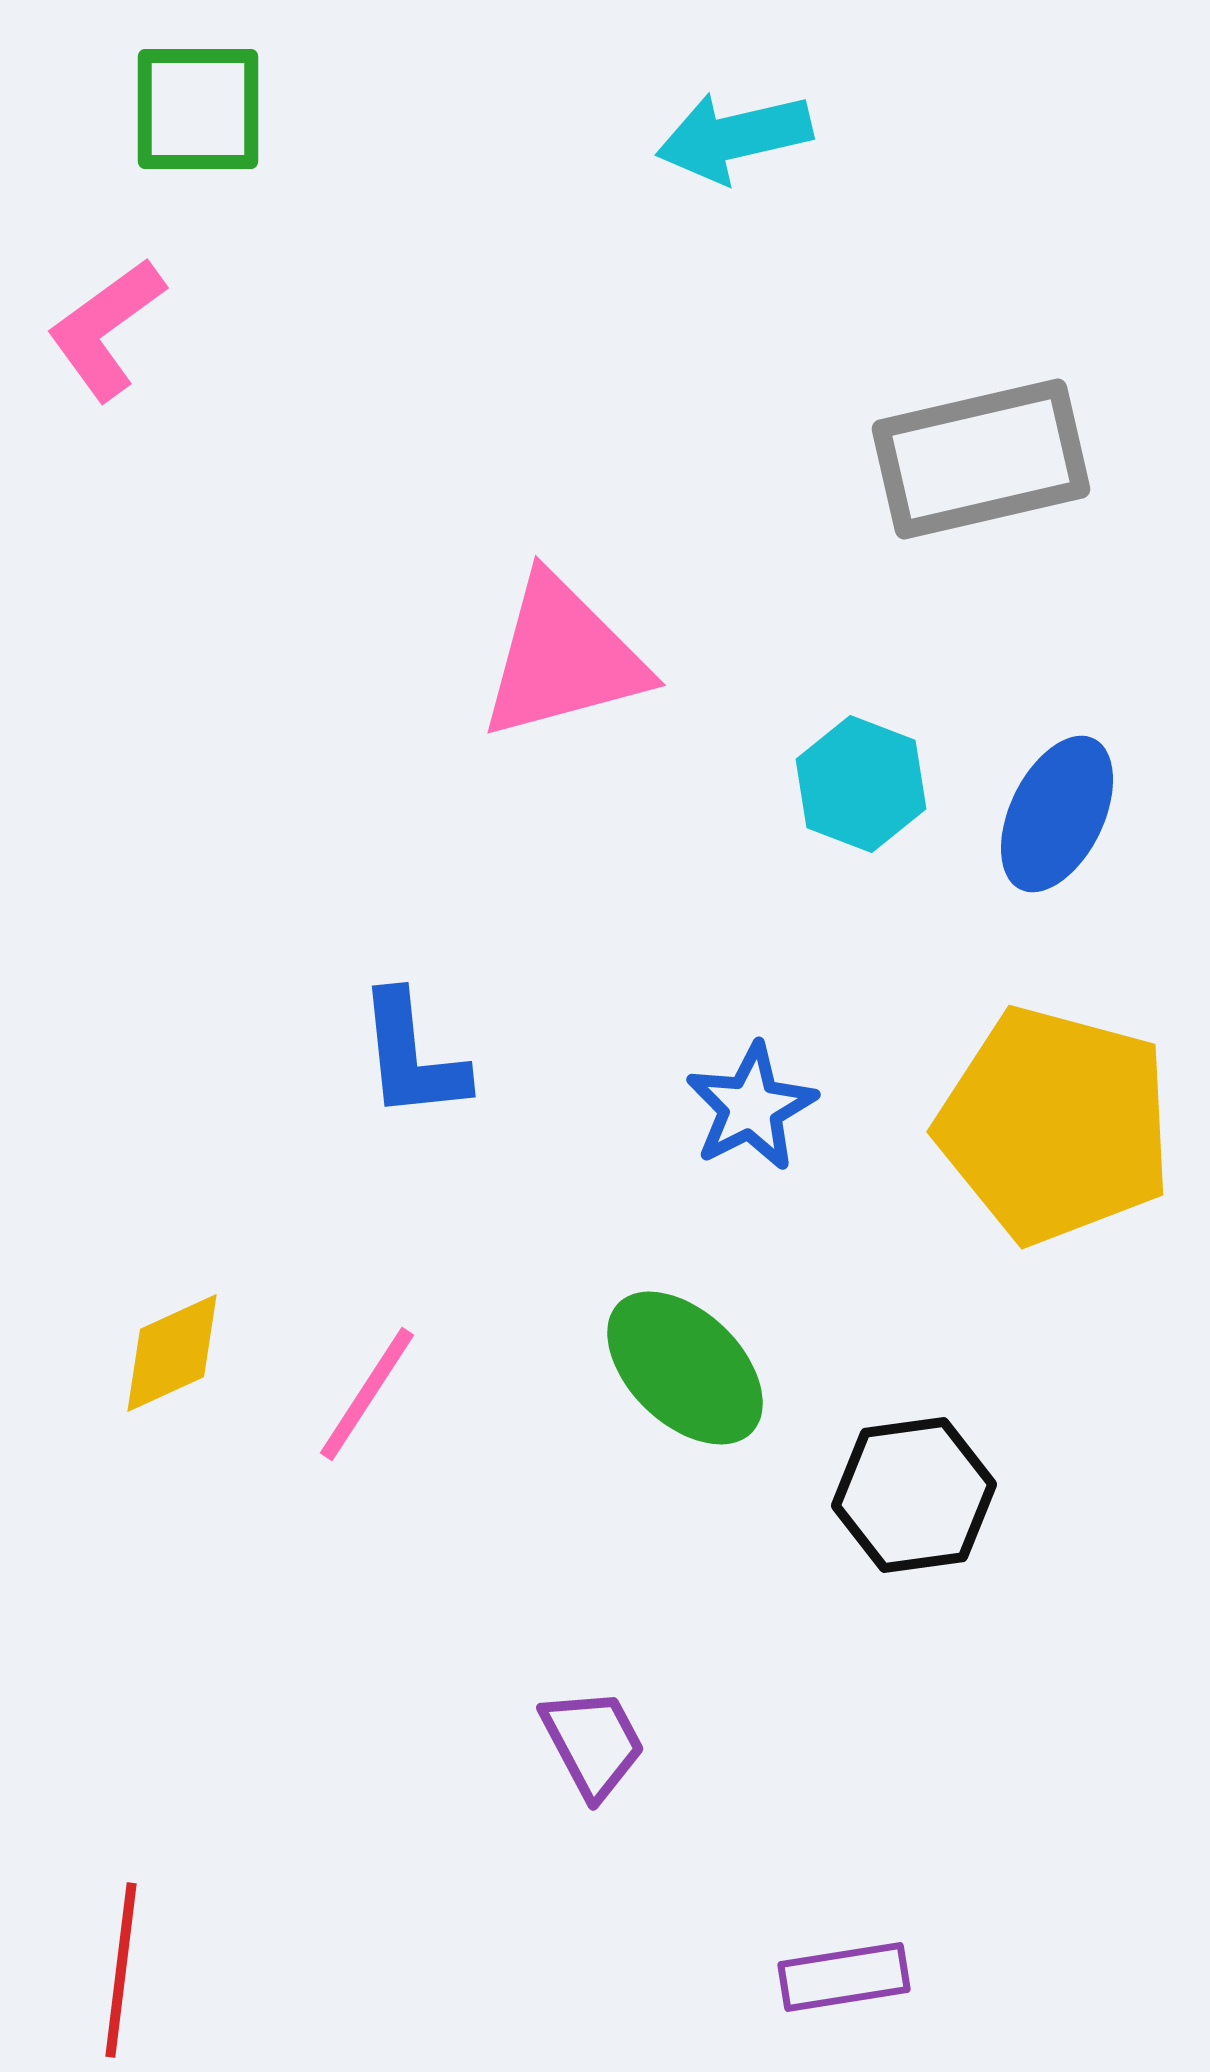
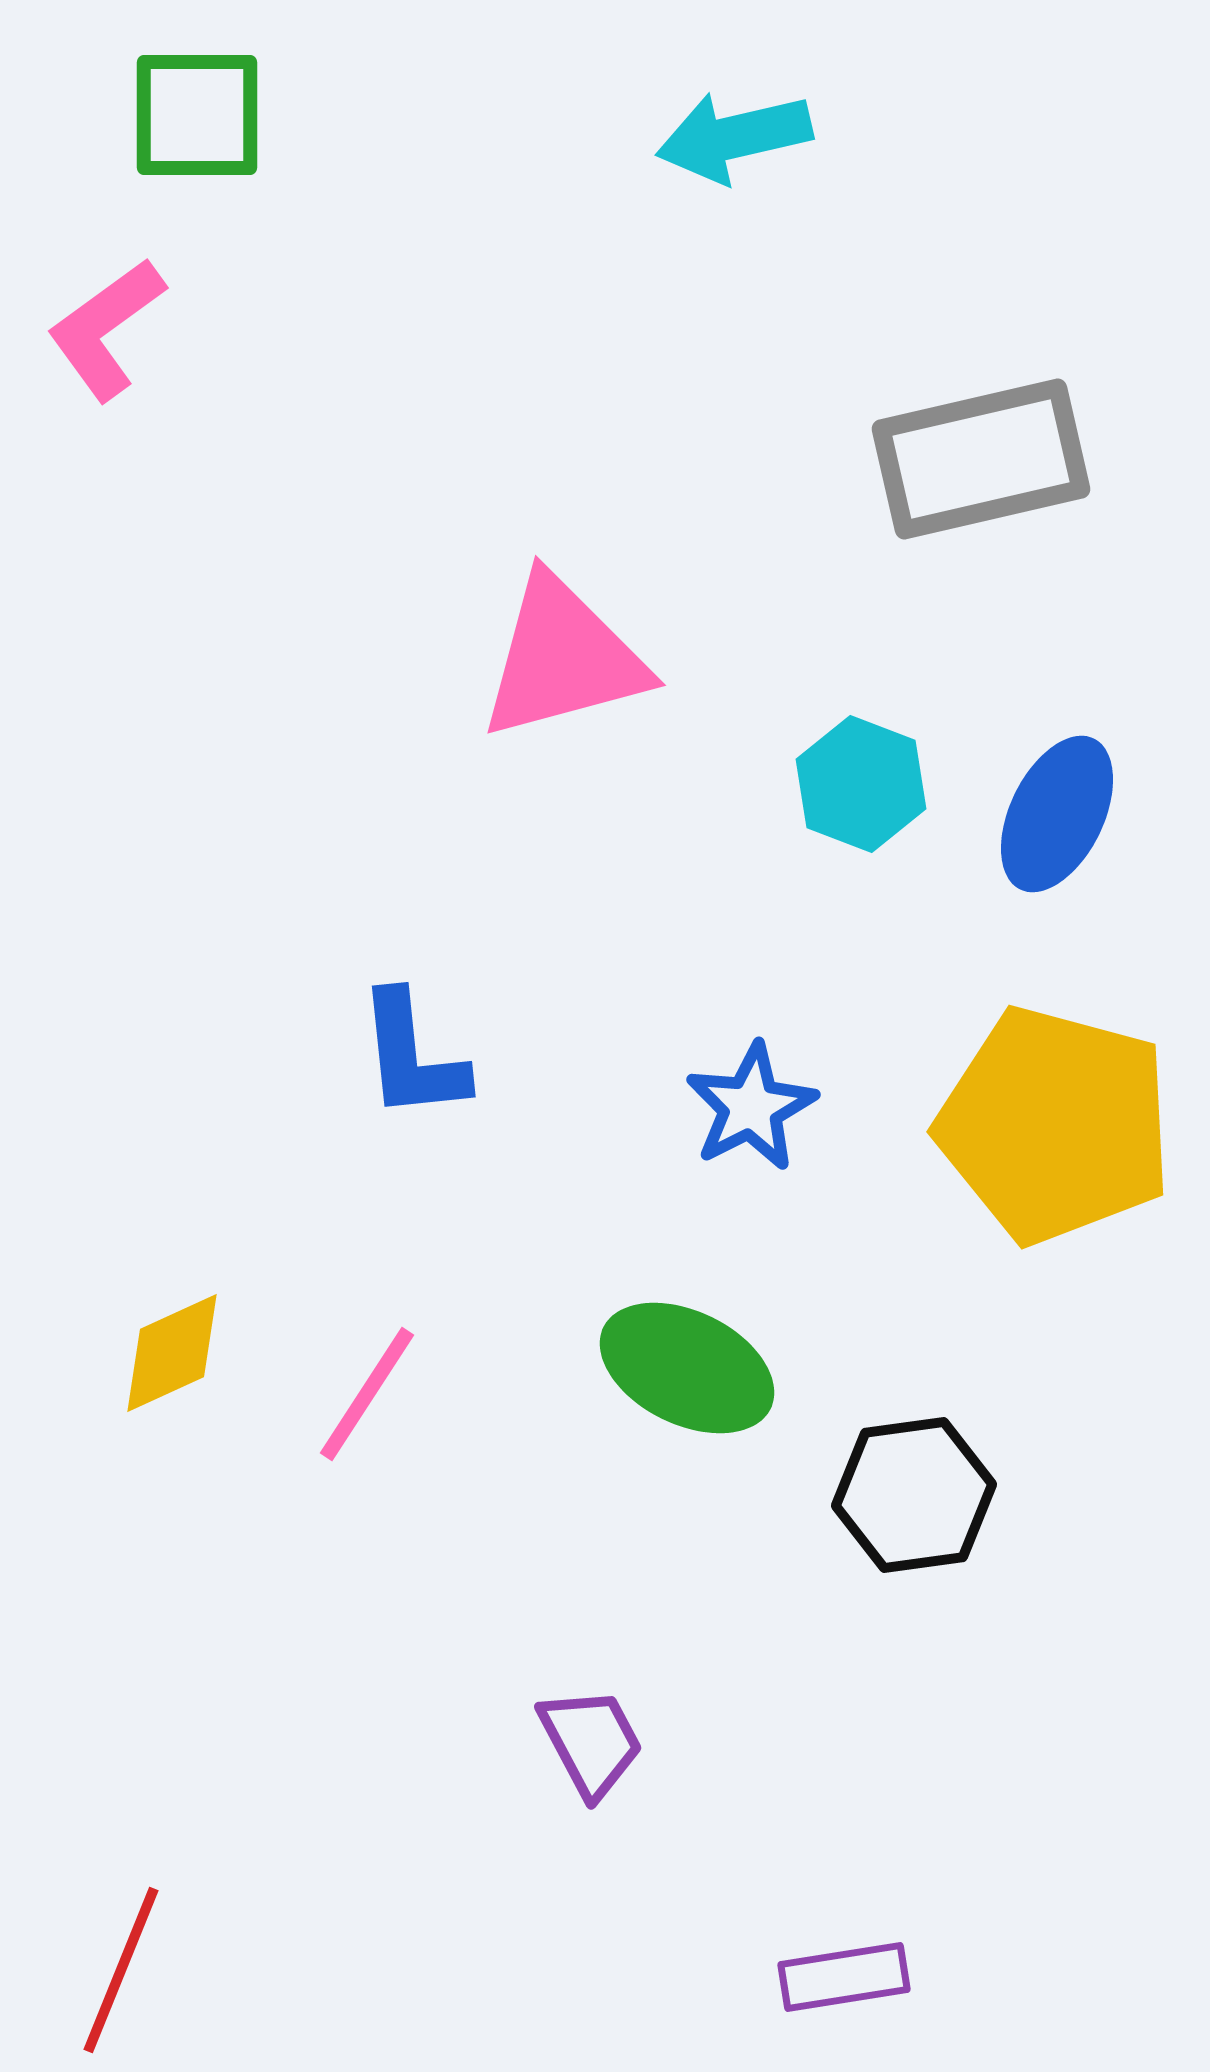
green square: moved 1 px left, 6 px down
green ellipse: moved 2 px right; rotated 18 degrees counterclockwise
purple trapezoid: moved 2 px left, 1 px up
red line: rotated 15 degrees clockwise
